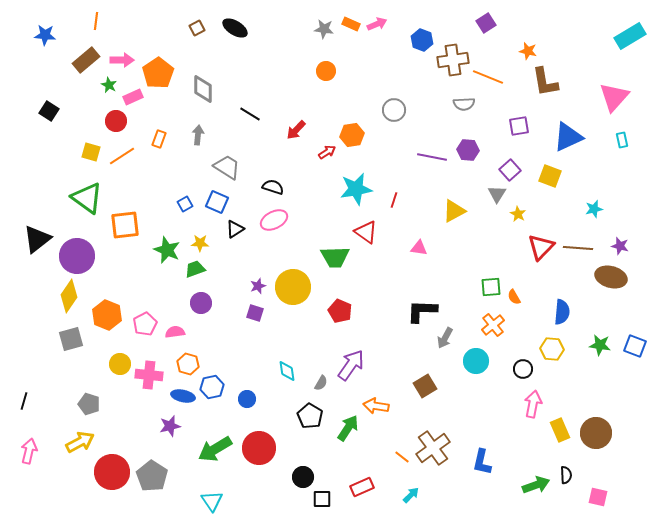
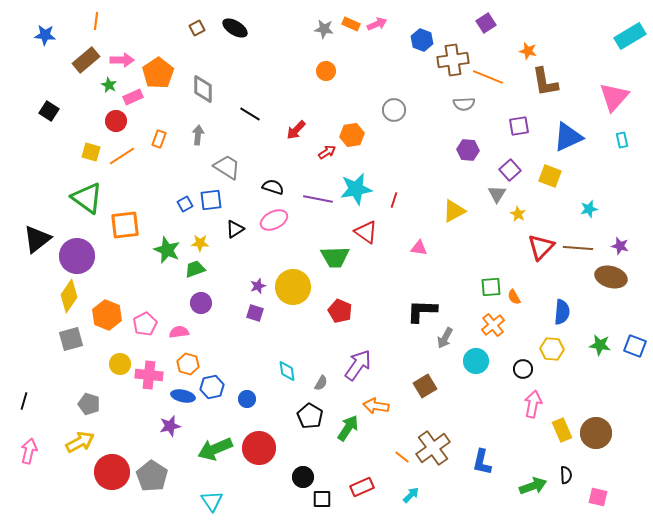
purple line at (432, 157): moved 114 px left, 42 px down
blue square at (217, 202): moved 6 px left, 2 px up; rotated 30 degrees counterclockwise
cyan star at (594, 209): moved 5 px left
pink semicircle at (175, 332): moved 4 px right
purple arrow at (351, 365): moved 7 px right
yellow rectangle at (560, 430): moved 2 px right
green arrow at (215, 449): rotated 8 degrees clockwise
green arrow at (536, 485): moved 3 px left, 1 px down
